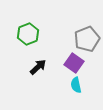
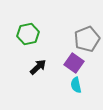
green hexagon: rotated 10 degrees clockwise
